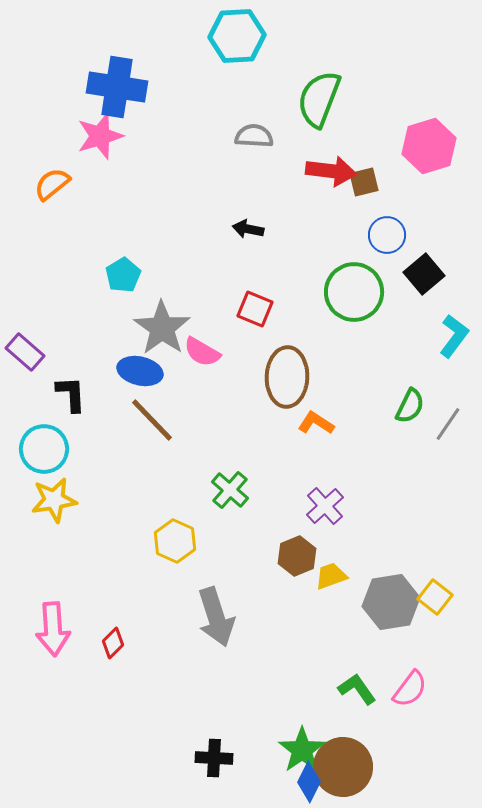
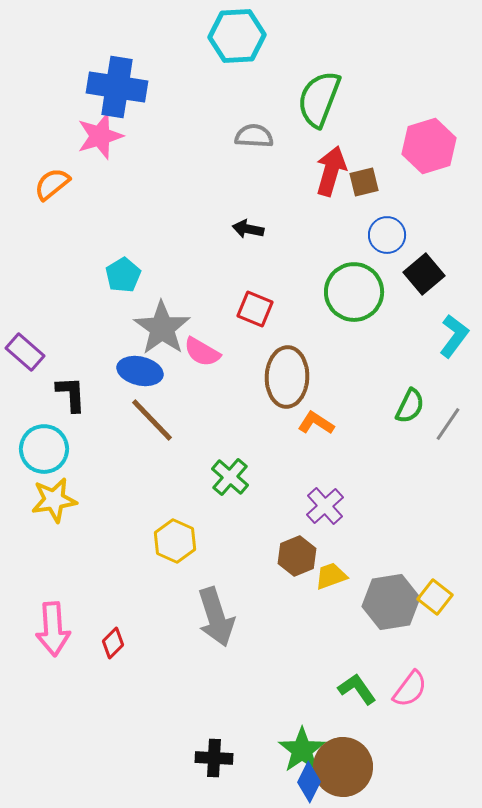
red arrow at (331, 171): rotated 81 degrees counterclockwise
green cross at (230, 490): moved 13 px up
